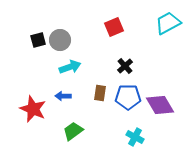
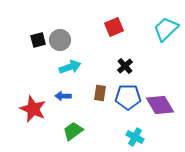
cyan trapezoid: moved 2 px left, 6 px down; rotated 16 degrees counterclockwise
